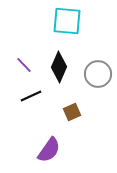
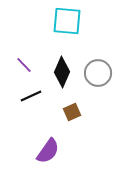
black diamond: moved 3 px right, 5 px down
gray circle: moved 1 px up
purple semicircle: moved 1 px left, 1 px down
